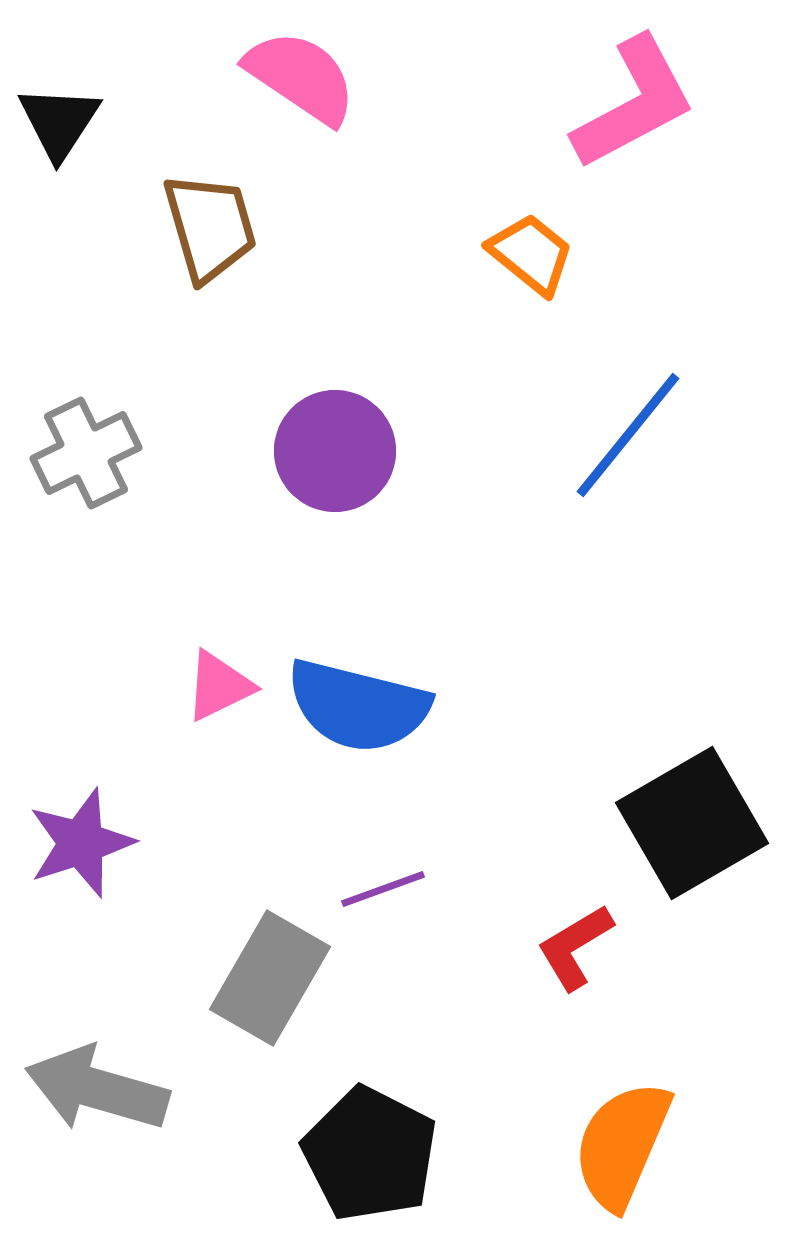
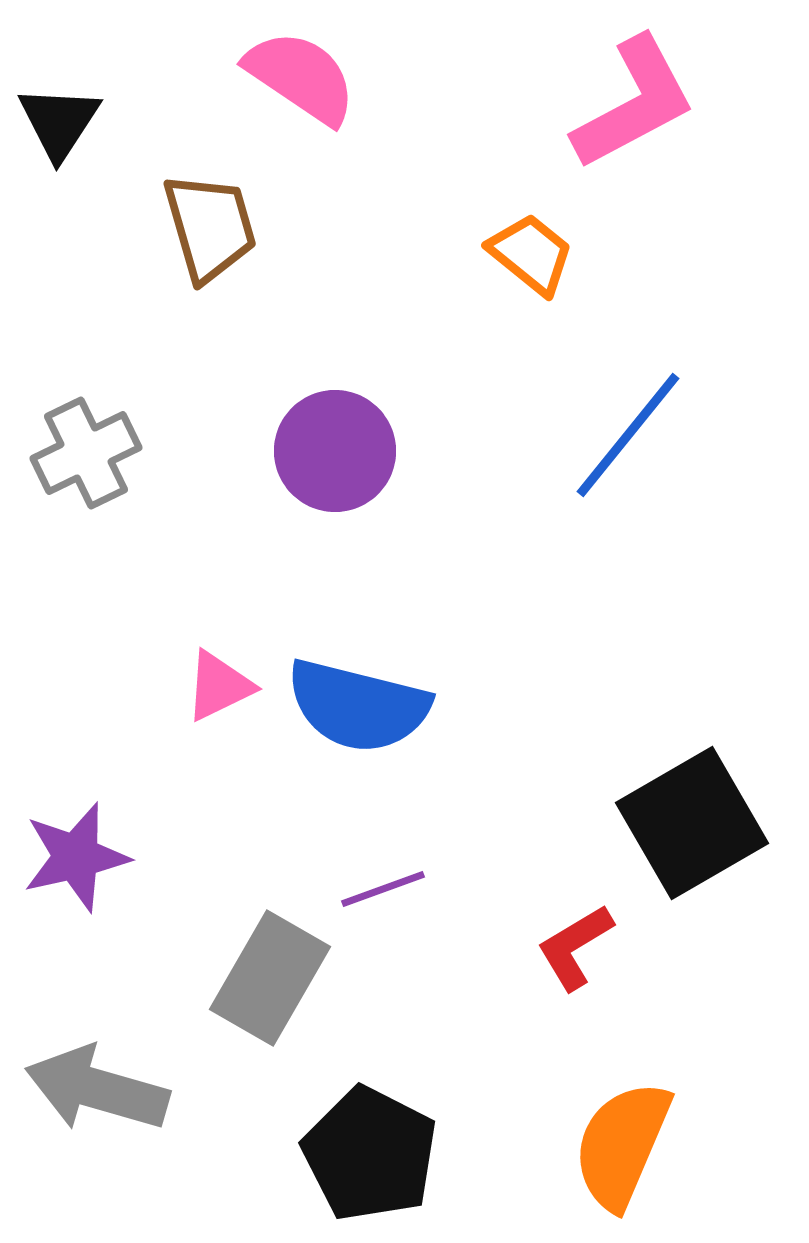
purple star: moved 5 px left, 14 px down; rotated 5 degrees clockwise
